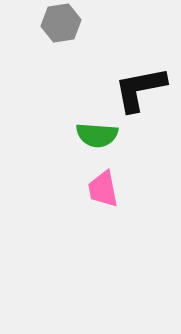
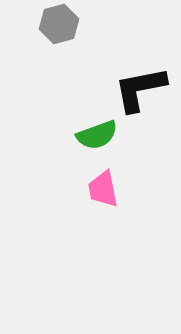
gray hexagon: moved 2 px left, 1 px down; rotated 6 degrees counterclockwise
green semicircle: rotated 24 degrees counterclockwise
